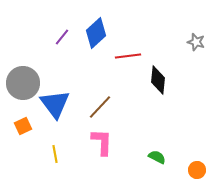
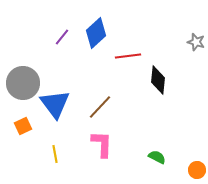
pink L-shape: moved 2 px down
